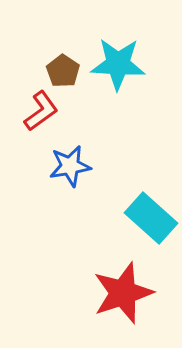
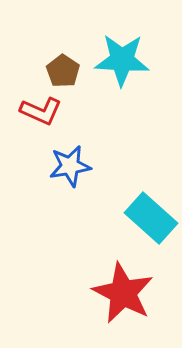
cyan star: moved 4 px right, 4 px up
red L-shape: rotated 60 degrees clockwise
red star: rotated 26 degrees counterclockwise
